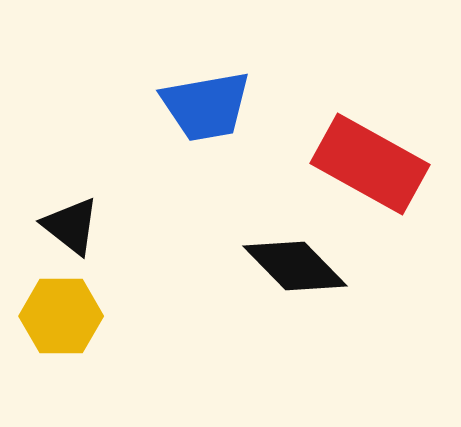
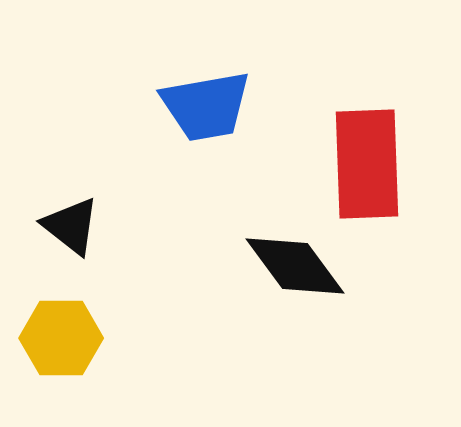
red rectangle: moved 3 px left; rotated 59 degrees clockwise
black diamond: rotated 8 degrees clockwise
yellow hexagon: moved 22 px down
